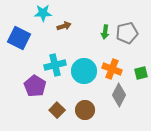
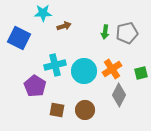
orange cross: rotated 36 degrees clockwise
brown square: rotated 35 degrees counterclockwise
